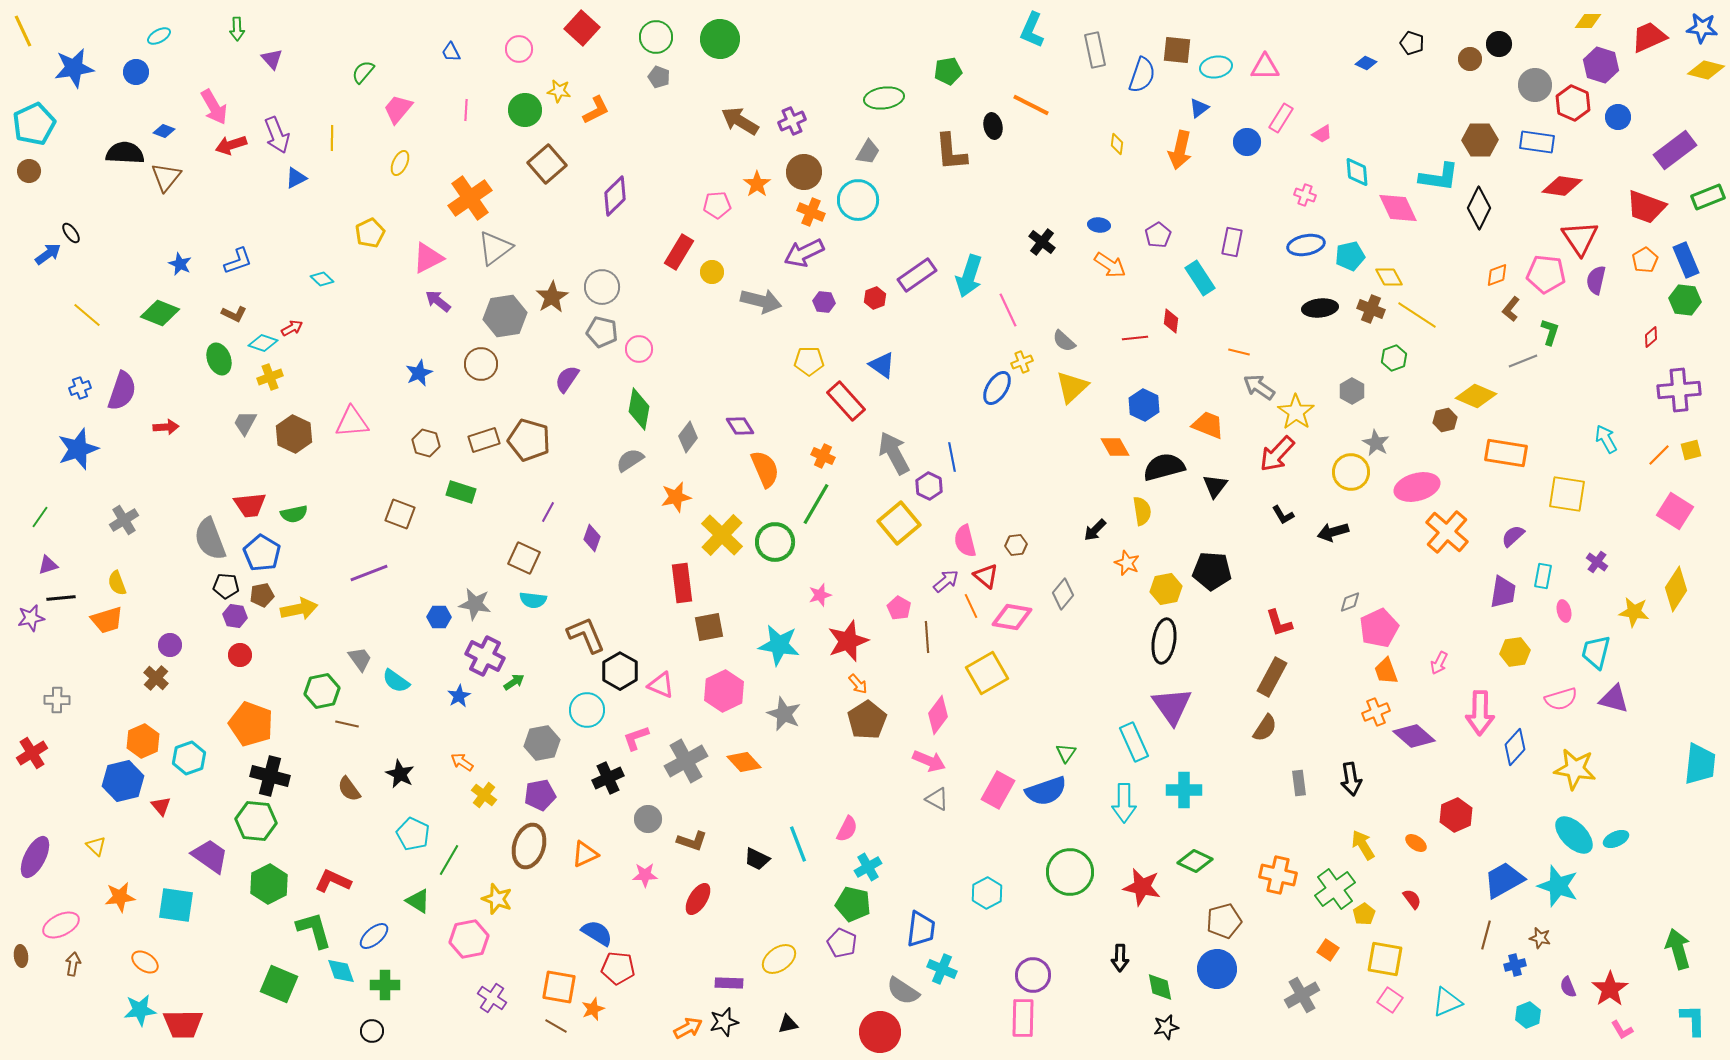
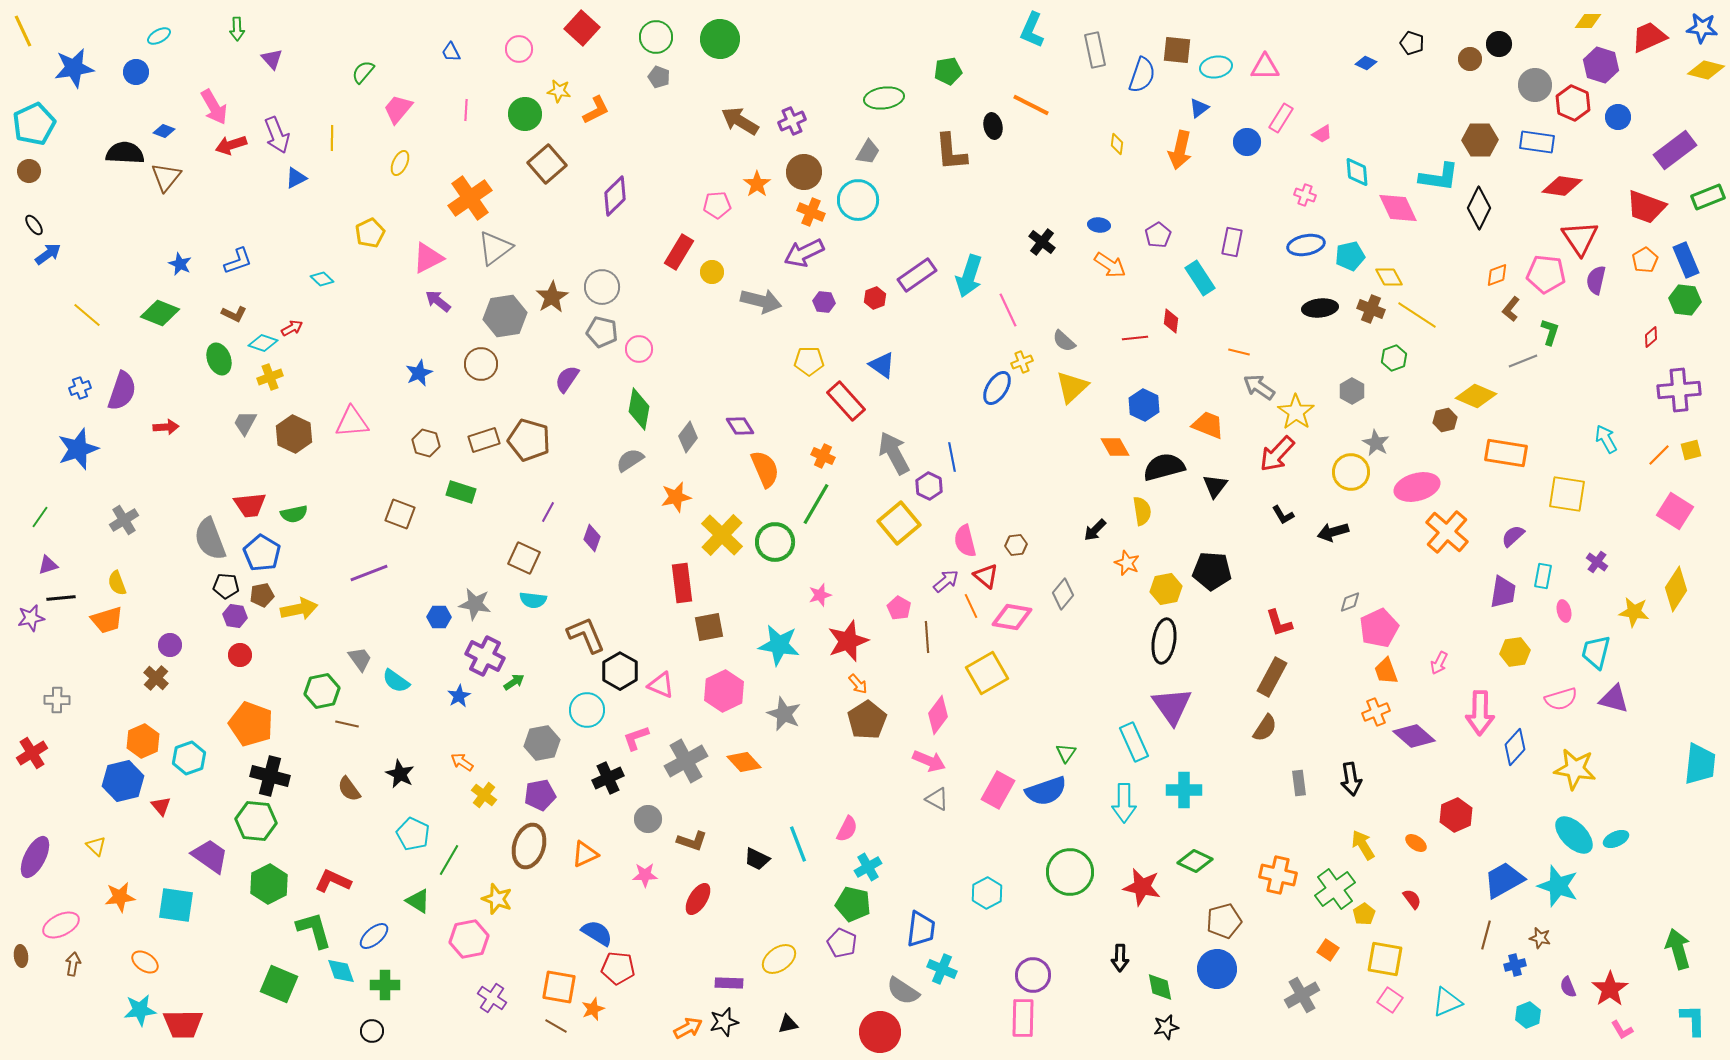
green circle at (525, 110): moved 4 px down
black ellipse at (71, 233): moved 37 px left, 8 px up
